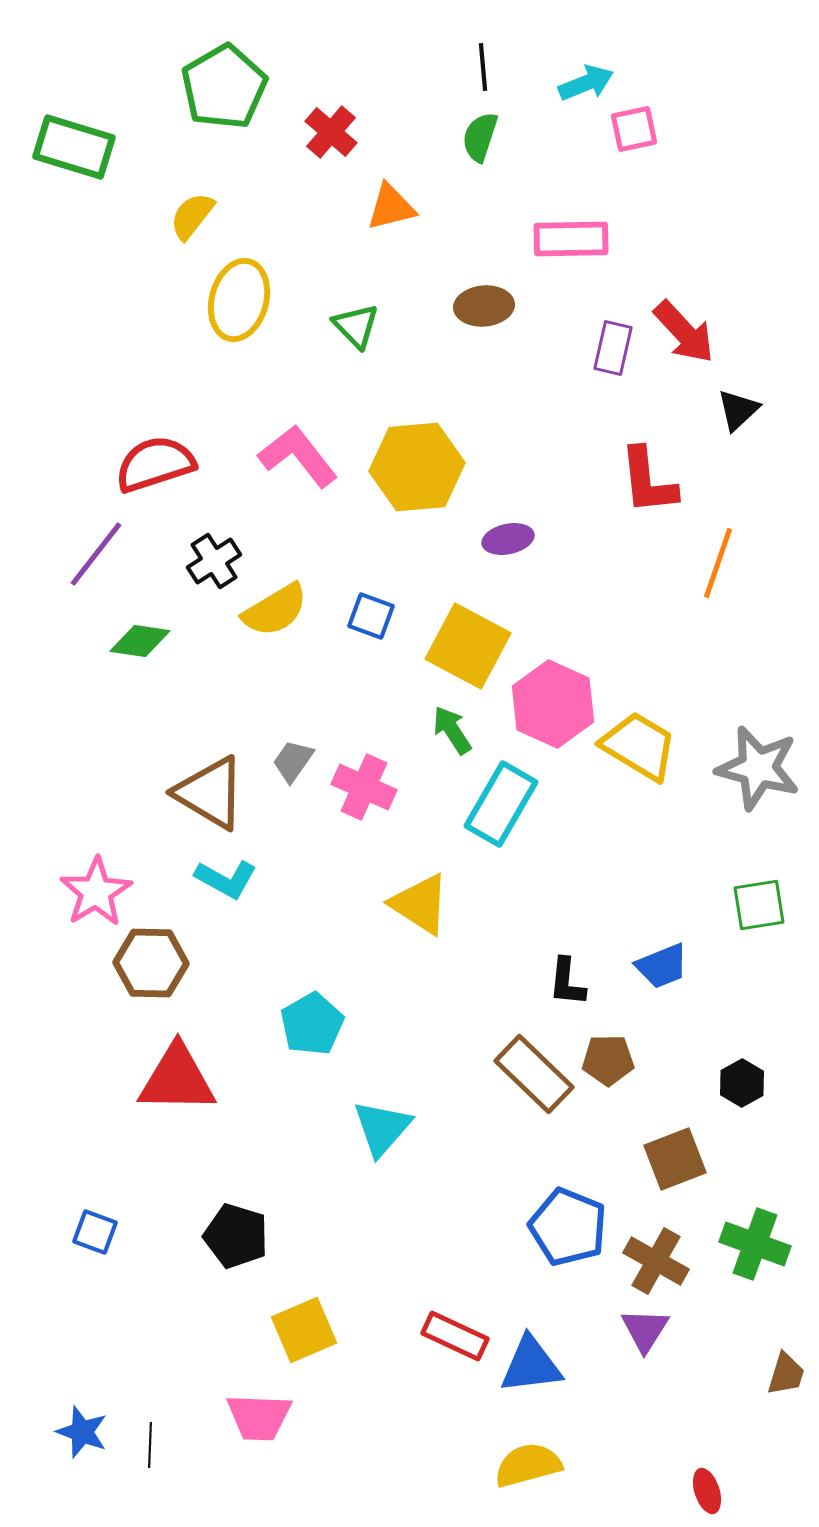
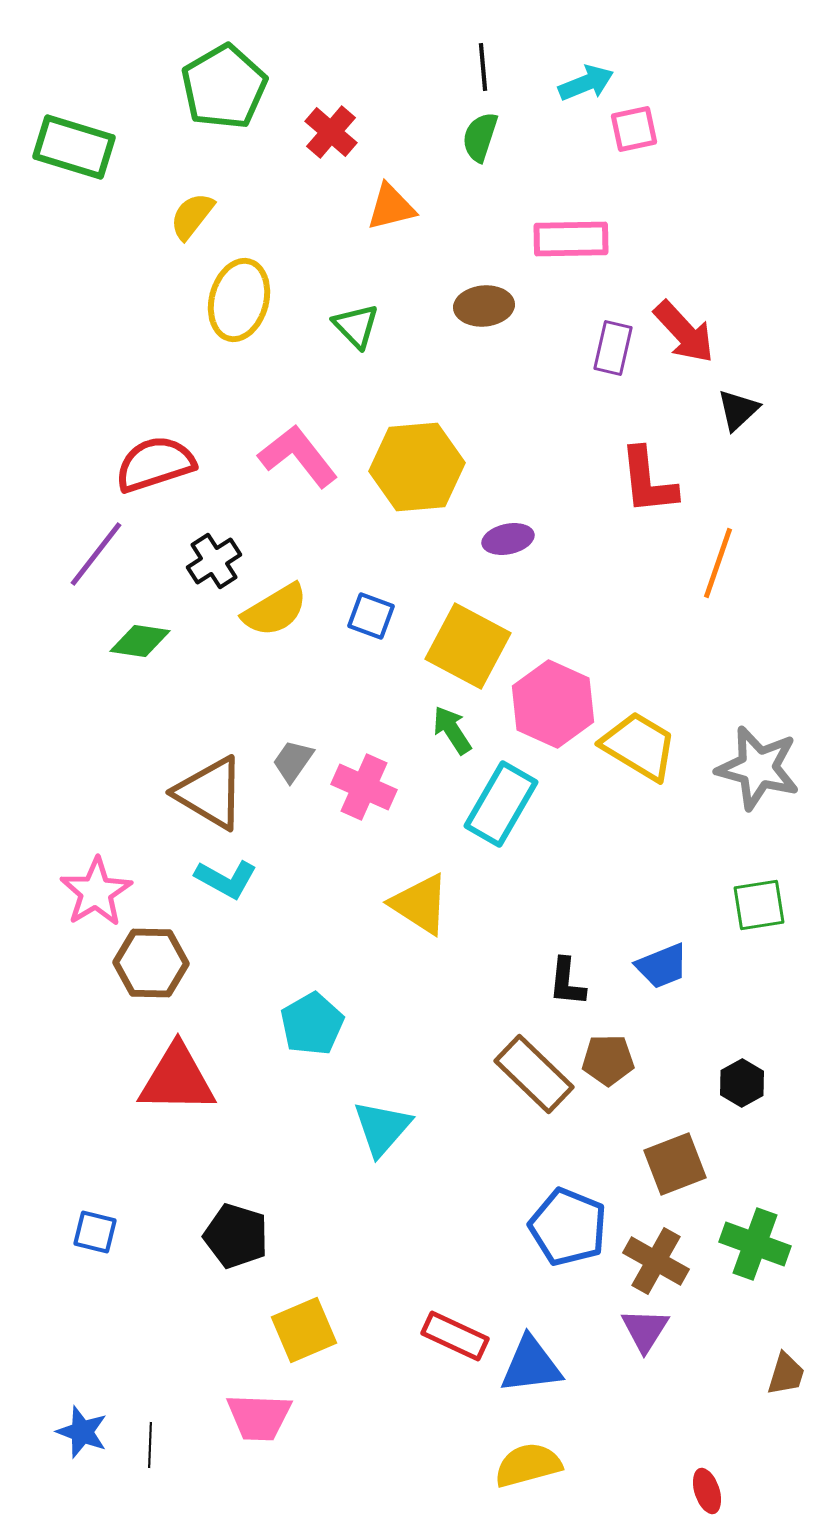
brown square at (675, 1159): moved 5 px down
blue square at (95, 1232): rotated 6 degrees counterclockwise
